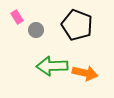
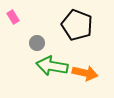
pink rectangle: moved 4 px left
gray circle: moved 1 px right, 13 px down
green arrow: rotated 12 degrees clockwise
